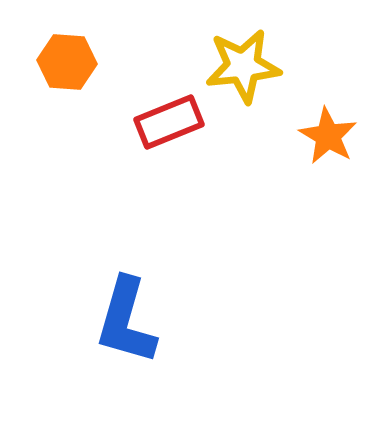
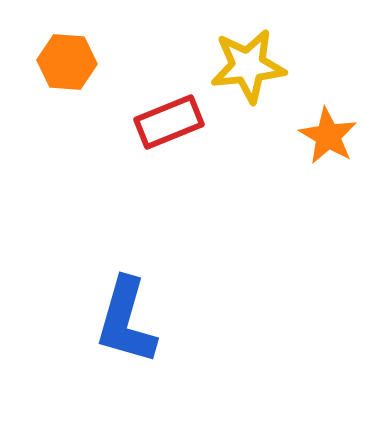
yellow star: moved 5 px right
